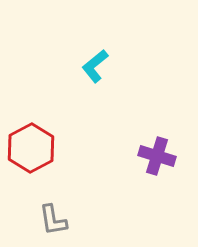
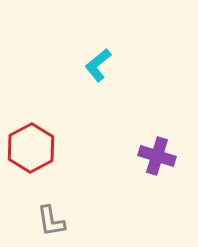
cyan L-shape: moved 3 px right, 1 px up
gray L-shape: moved 2 px left, 1 px down
